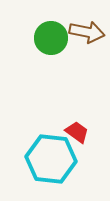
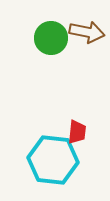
red trapezoid: rotated 60 degrees clockwise
cyan hexagon: moved 2 px right, 1 px down
